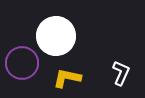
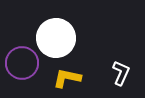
white circle: moved 2 px down
